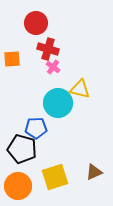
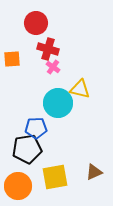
black pentagon: moved 5 px right; rotated 24 degrees counterclockwise
yellow square: rotated 8 degrees clockwise
